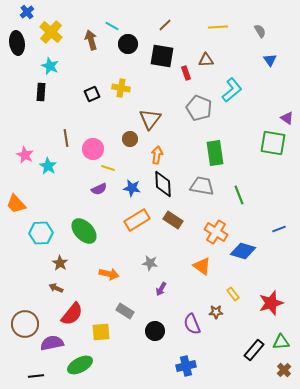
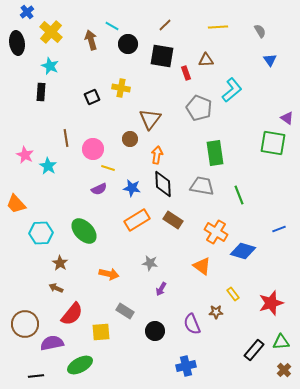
black square at (92, 94): moved 3 px down
